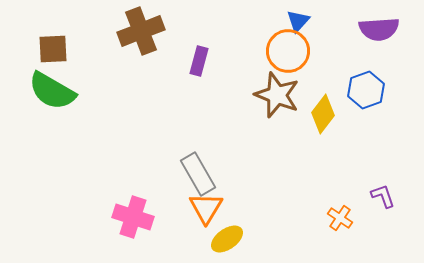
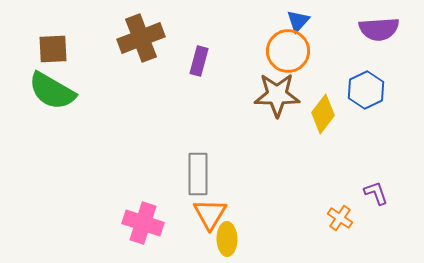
brown cross: moved 7 px down
blue hexagon: rotated 6 degrees counterclockwise
brown star: rotated 21 degrees counterclockwise
gray rectangle: rotated 30 degrees clockwise
purple L-shape: moved 7 px left, 3 px up
orange triangle: moved 4 px right, 6 px down
pink cross: moved 10 px right, 6 px down
yellow ellipse: rotated 56 degrees counterclockwise
